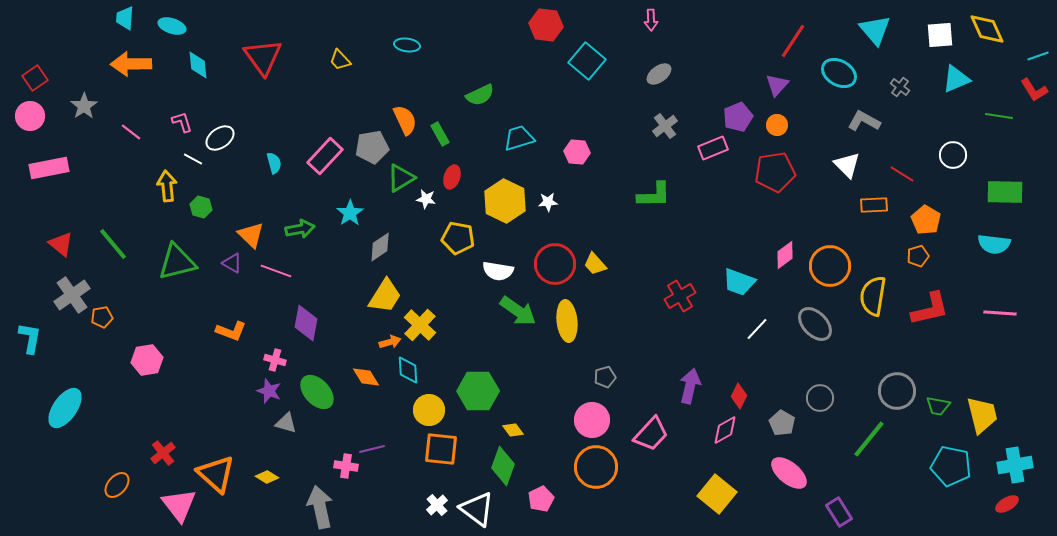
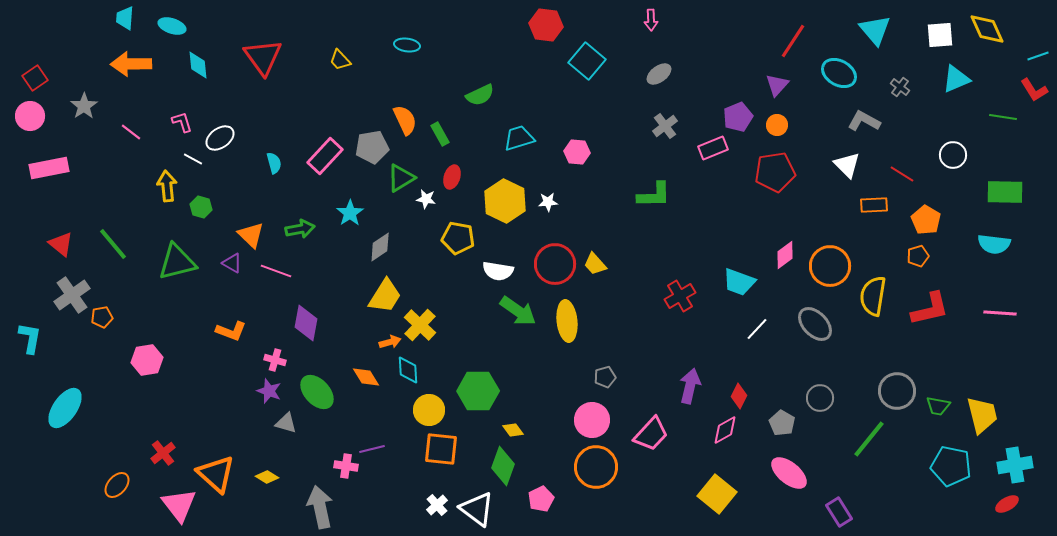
green line at (999, 116): moved 4 px right, 1 px down
